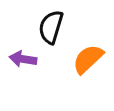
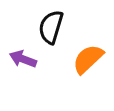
purple arrow: rotated 12 degrees clockwise
